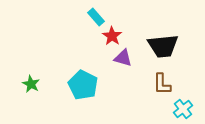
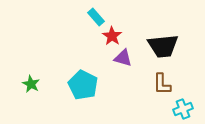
cyan cross: rotated 18 degrees clockwise
